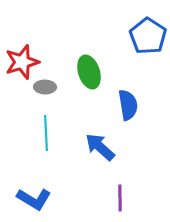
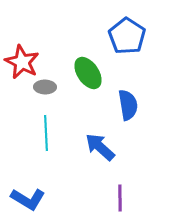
blue pentagon: moved 21 px left
red star: rotated 28 degrees counterclockwise
green ellipse: moved 1 px left, 1 px down; rotated 16 degrees counterclockwise
blue L-shape: moved 6 px left
